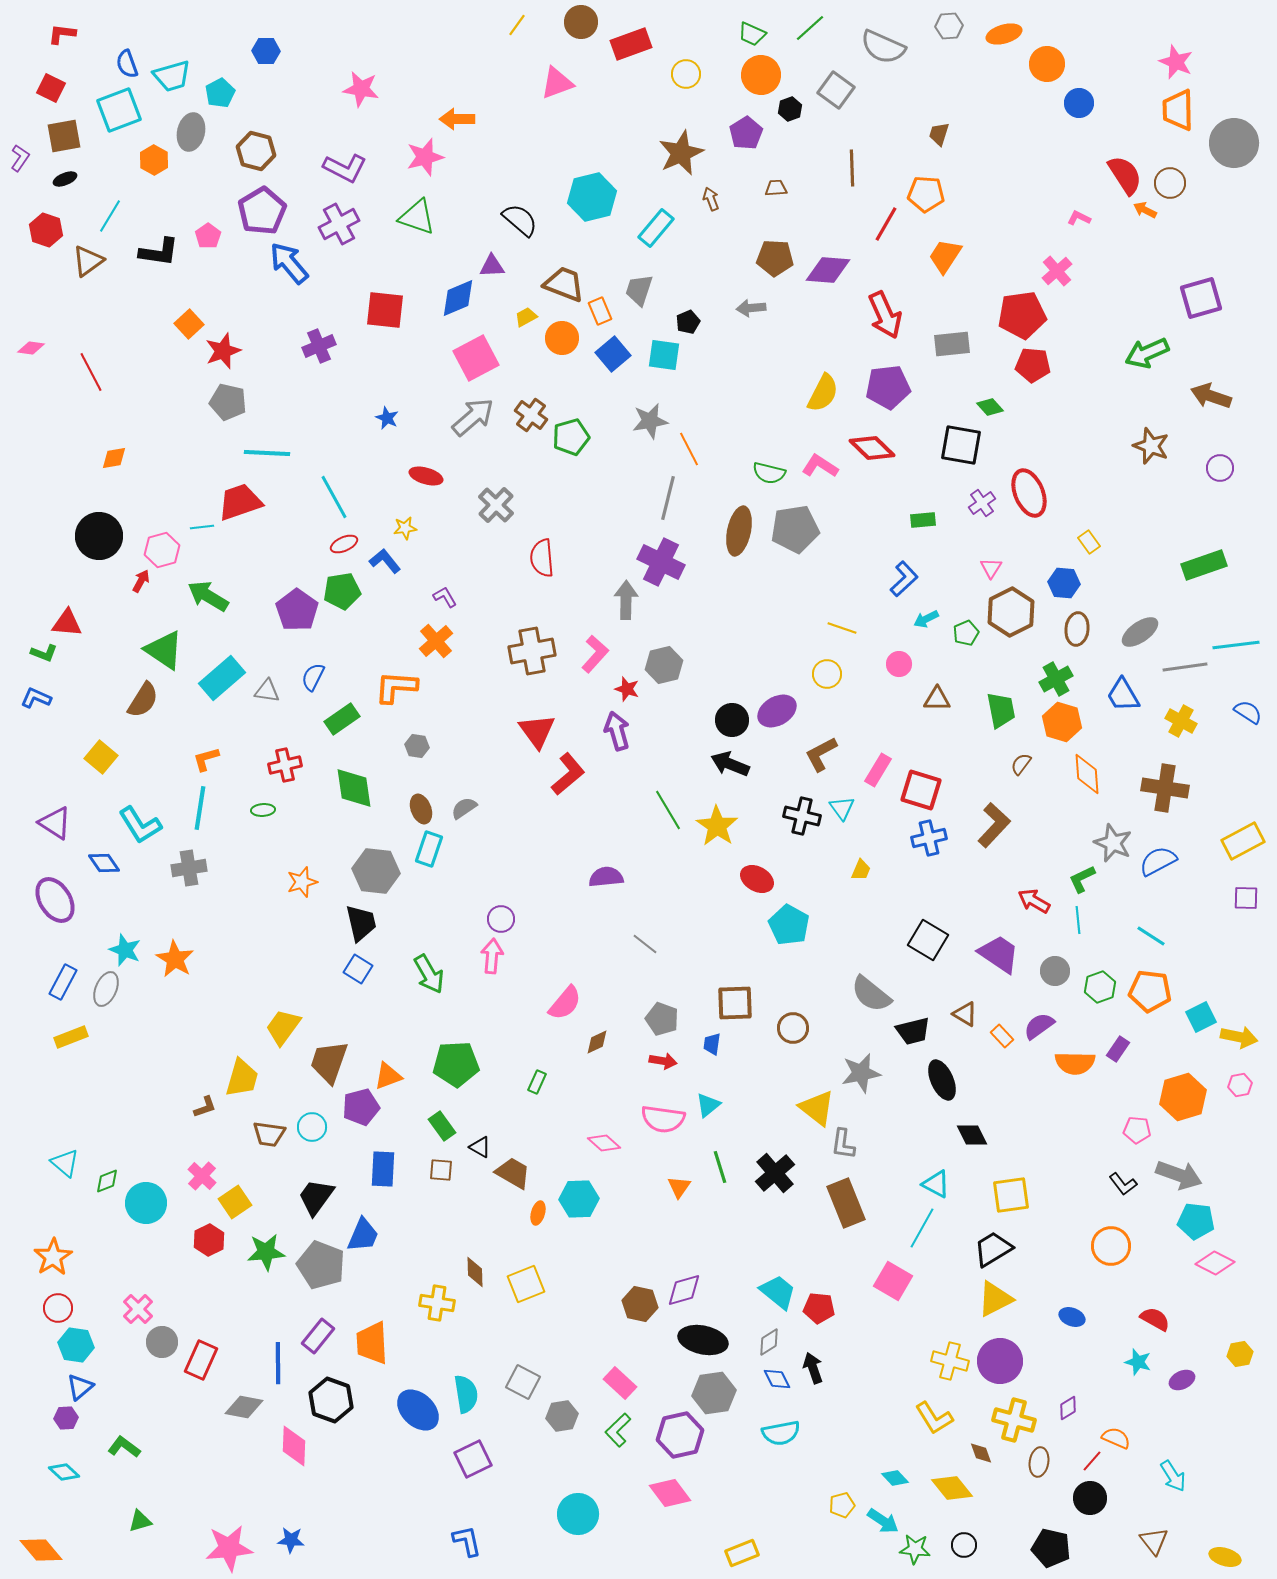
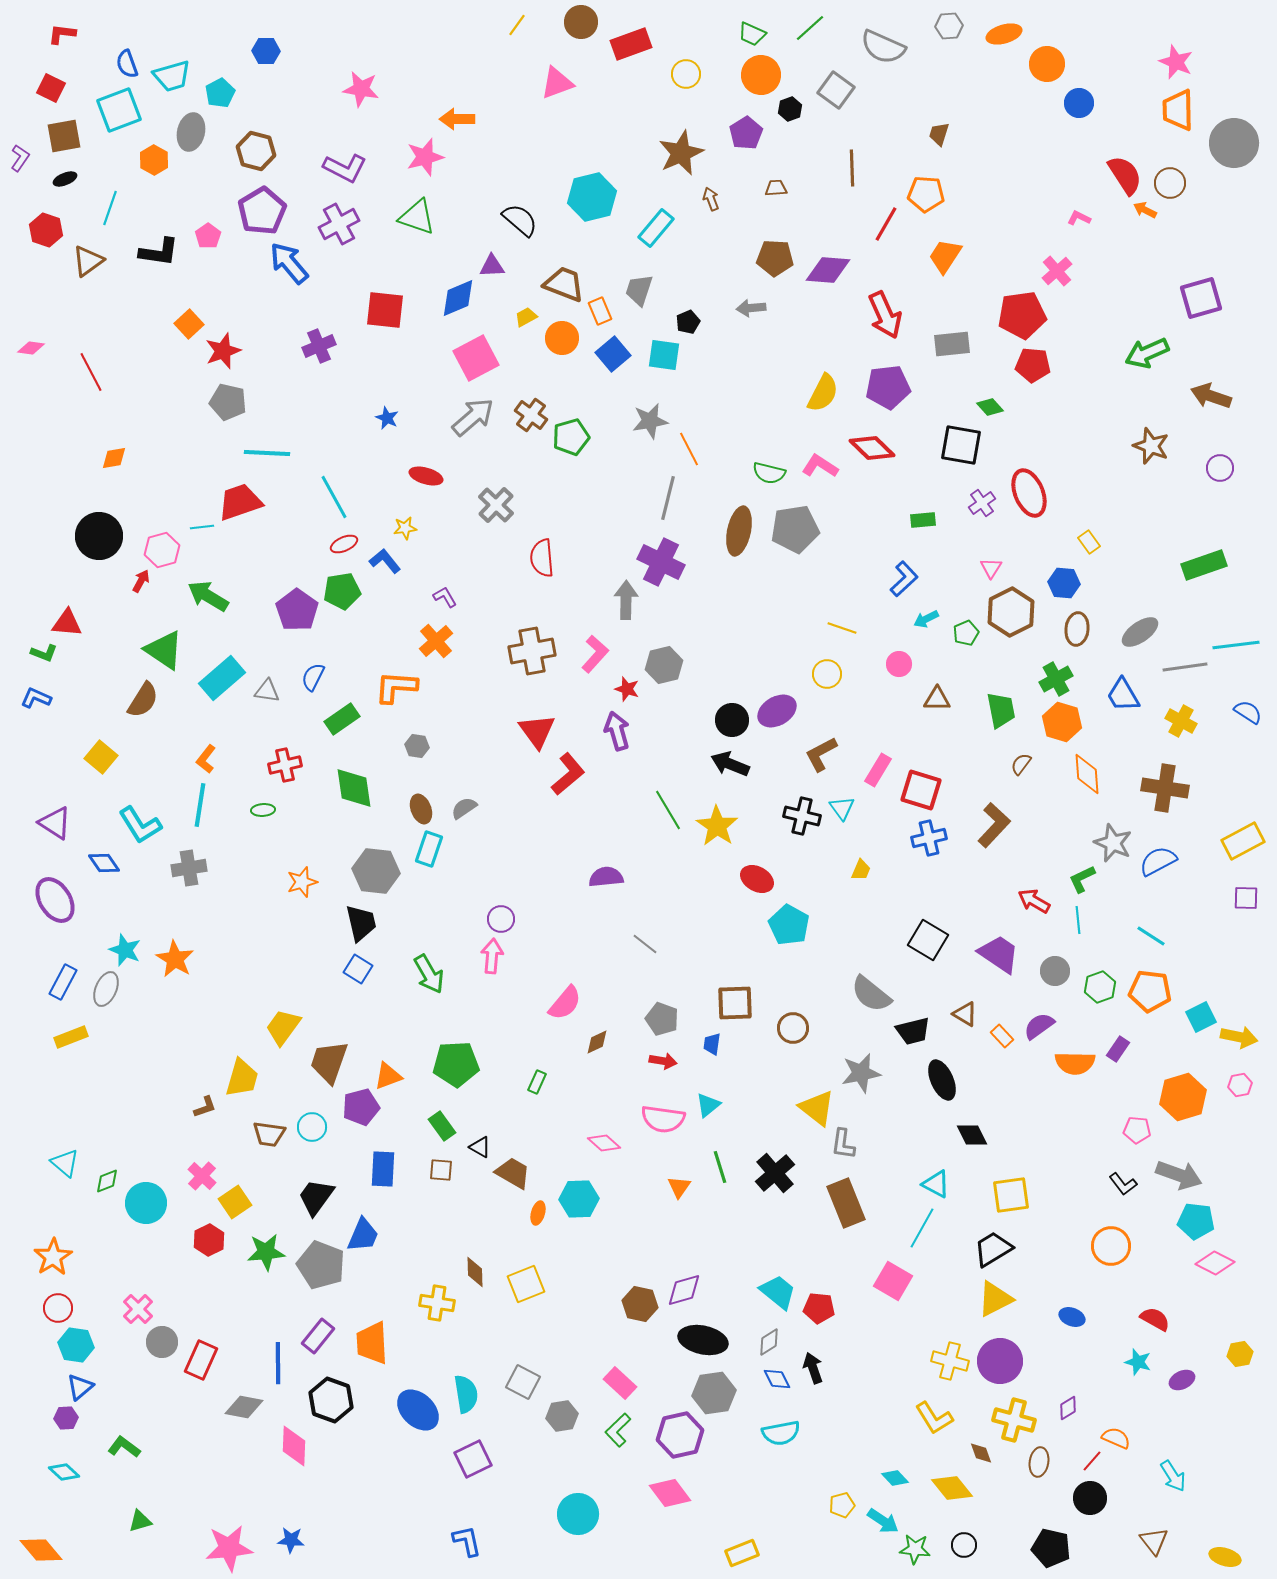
cyan line at (110, 216): moved 8 px up; rotated 12 degrees counterclockwise
orange L-shape at (206, 759): rotated 36 degrees counterclockwise
cyan line at (200, 808): moved 3 px up
